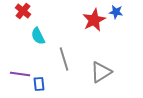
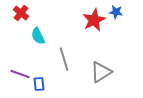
red cross: moved 2 px left, 2 px down
purple line: rotated 12 degrees clockwise
